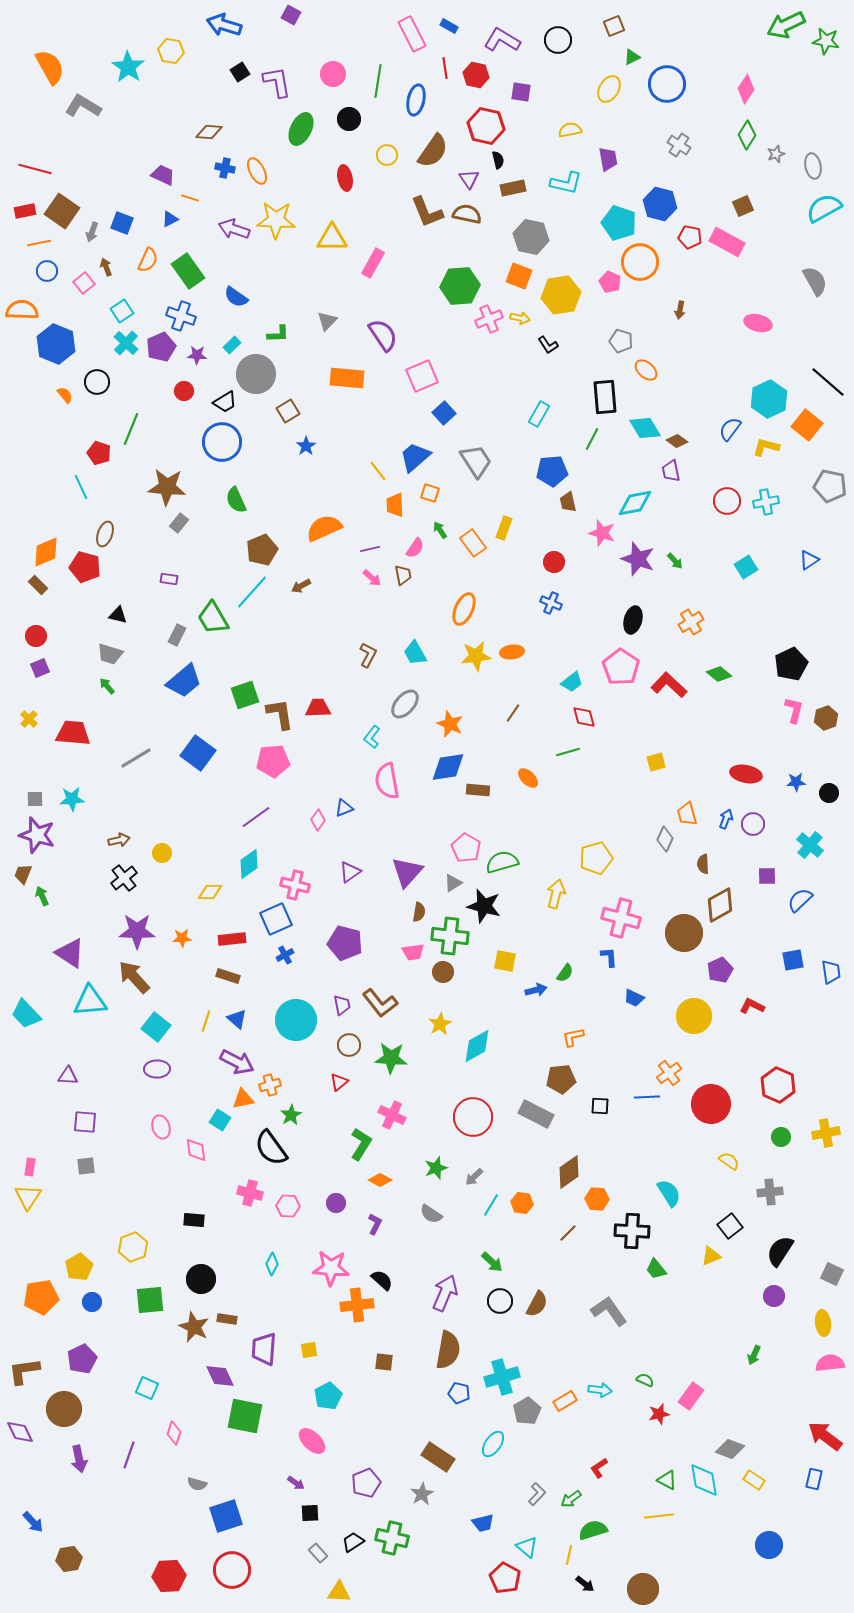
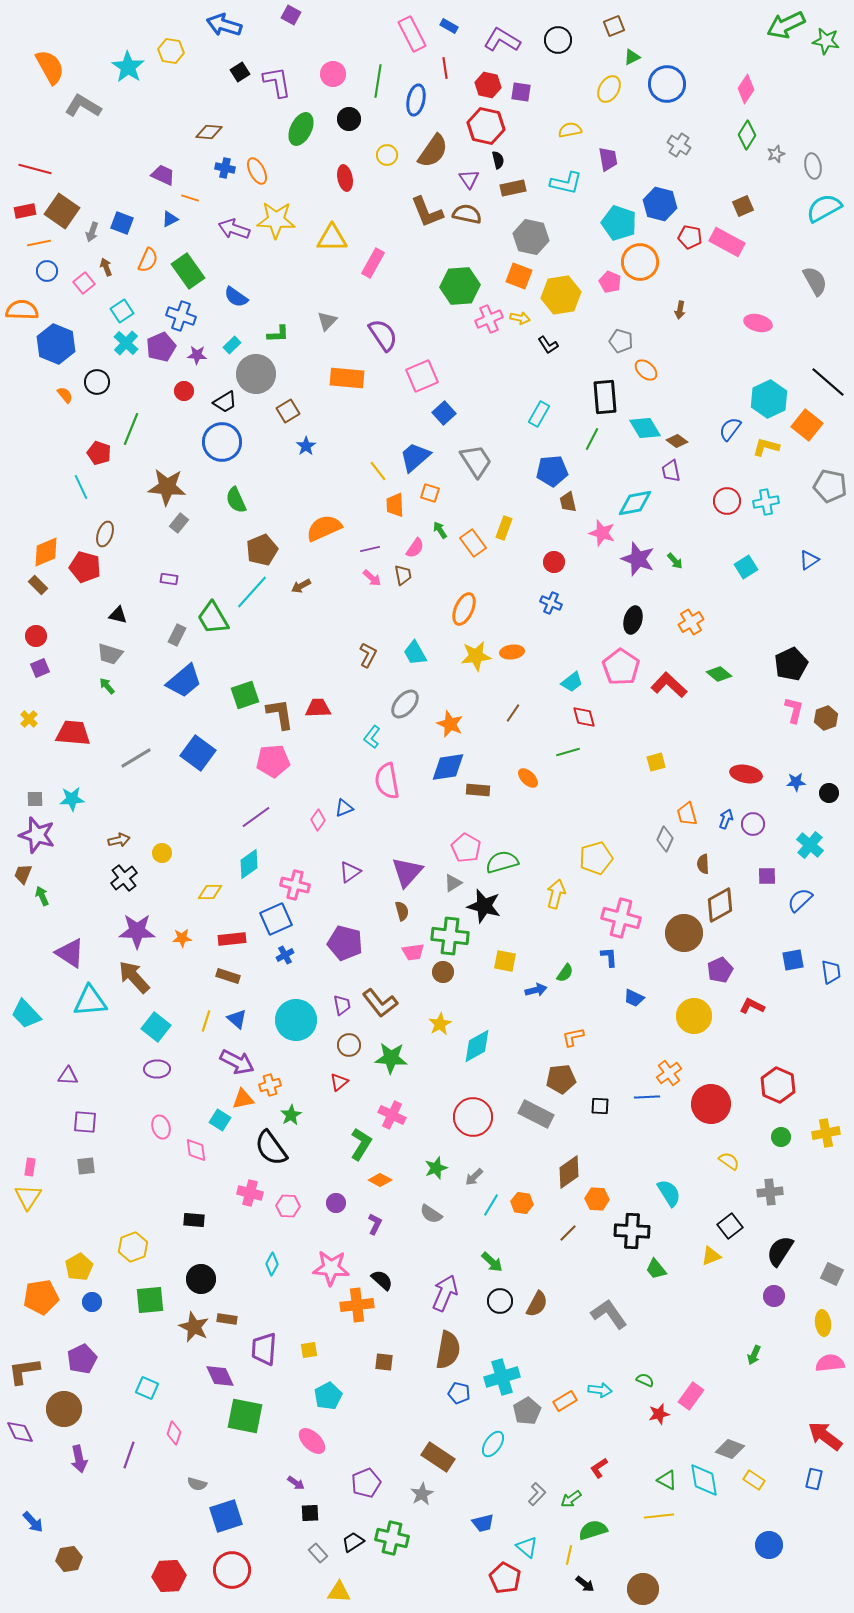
red hexagon at (476, 75): moved 12 px right, 10 px down
brown semicircle at (419, 912): moved 17 px left, 1 px up; rotated 24 degrees counterclockwise
gray L-shape at (609, 1311): moved 3 px down
